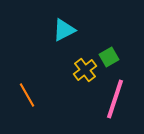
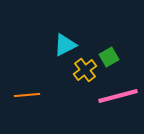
cyan triangle: moved 1 px right, 15 px down
orange line: rotated 65 degrees counterclockwise
pink line: moved 3 px right, 3 px up; rotated 57 degrees clockwise
